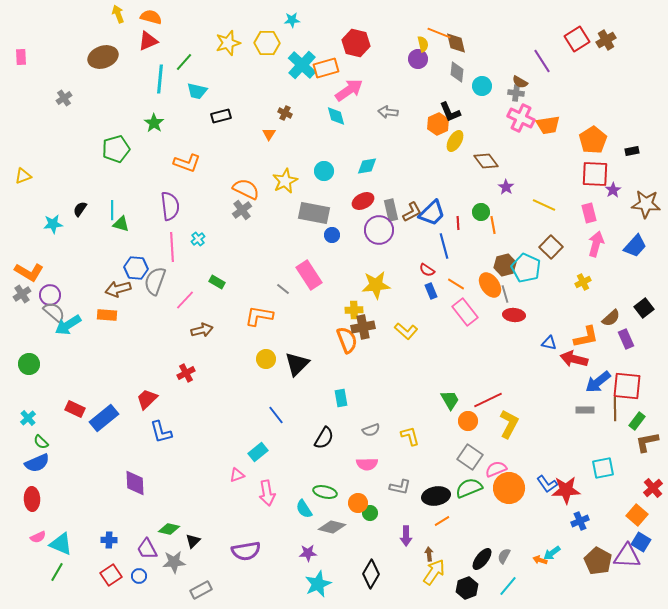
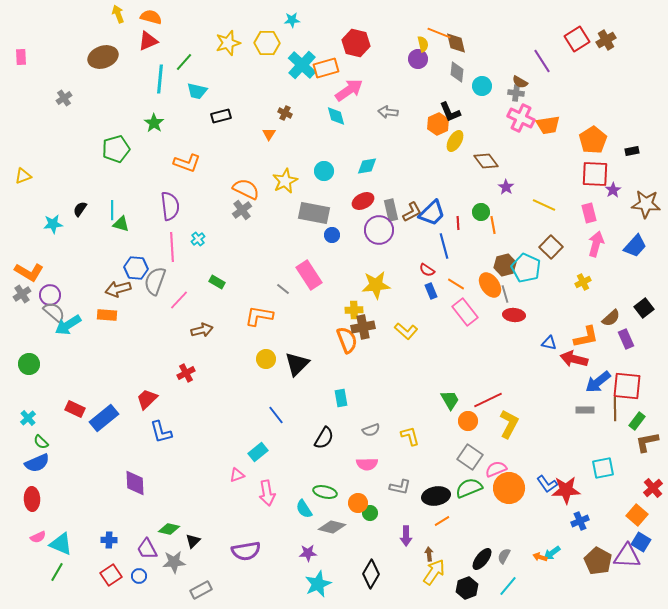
pink line at (185, 300): moved 6 px left
orange arrow at (540, 560): moved 3 px up
